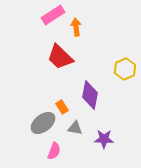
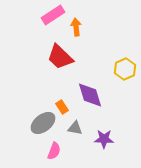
purple diamond: rotated 28 degrees counterclockwise
